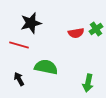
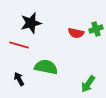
green cross: rotated 16 degrees clockwise
red semicircle: rotated 21 degrees clockwise
green arrow: moved 1 px down; rotated 24 degrees clockwise
